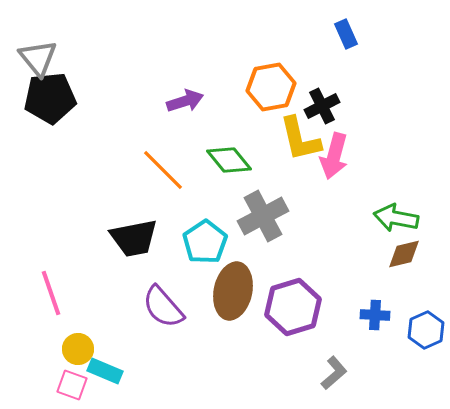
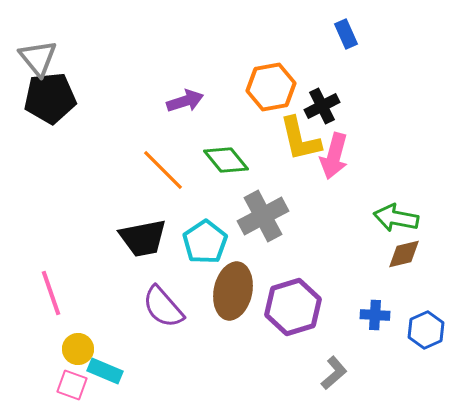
green diamond: moved 3 px left
black trapezoid: moved 9 px right
